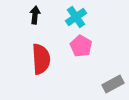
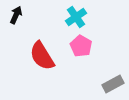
black arrow: moved 19 px left; rotated 18 degrees clockwise
red semicircle: moved 1 px right, 3 px up; rotated 152 degrees clockwise
